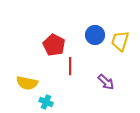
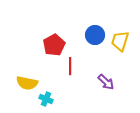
red pentagon: rotated 15 degrees clockwise
cyan cross: moved 3 px up
